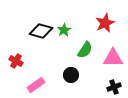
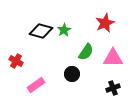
green semicircle: moved 1 px right, 2 px down
black circle: moved 1 px right, 1 px up
black cross: moved 1 px left, 1 px down
